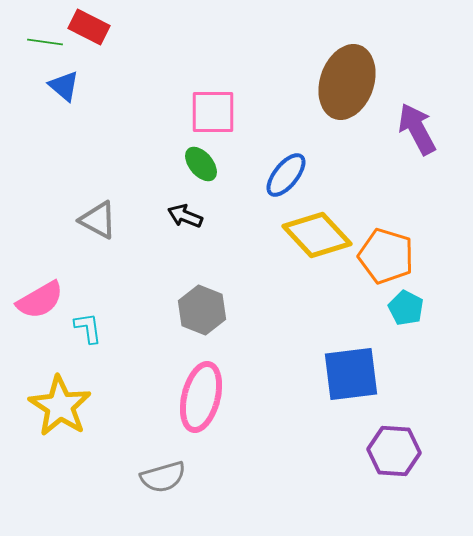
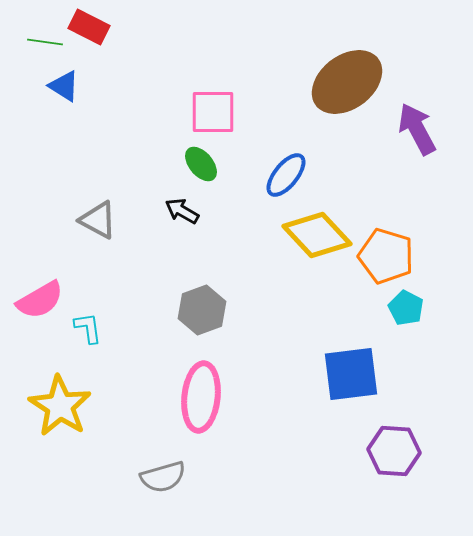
brown ellipse: rotated 34 degrees clockwise
blue triangle: rotated 8 degrees counterclockwise
black arrow: moved 3 px left, 5 px up; rotated 8 degrees clockwise
gray hexagon: rotated 18 degrees clockwise
pink ellipse: rotated 8 degrees counterclockwise
